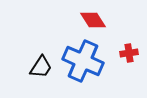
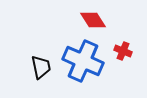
red cross: moved 6 px left, 2 px up; rotated 30 degrees clockwise
black trapezoid: rotated 45 degrees counterclockwise
